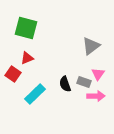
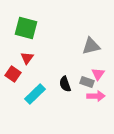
gray triangle: rotated 24 degrees clockwise
red triangle: rotated 32 degrees counterclockwise
gray rectangle: moved 3 px right
